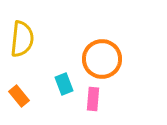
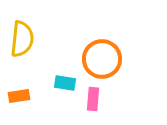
cyan rectangle: moved 1 px right, 1 px up; rotated 60 degrees counterclockwise
orange rectangle: rotated 60 degrees counterclockwise
